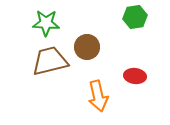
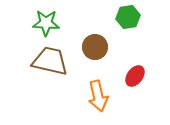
green hexagon: moved 7 px left
brown circle: moved 8 px right
brown trapezoid: rotated 27 degrees clockwise
red ellipse: rotated 60 degrees counterclockwise
